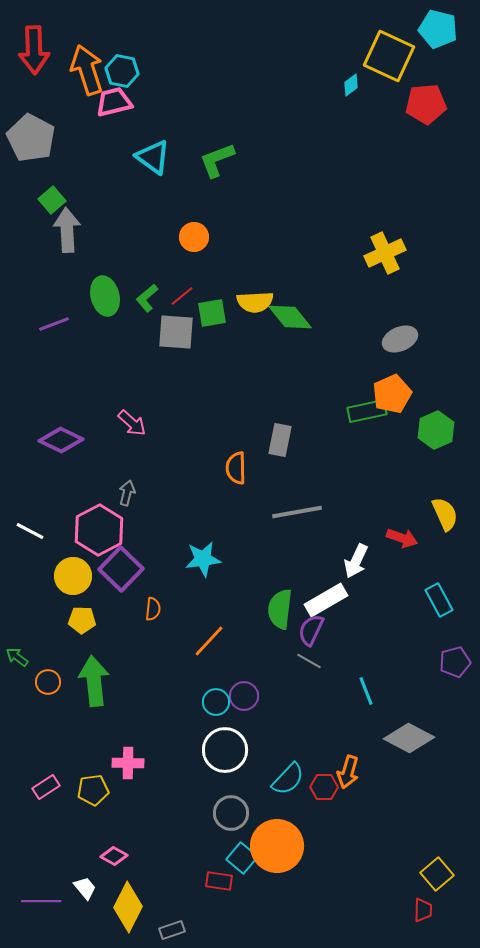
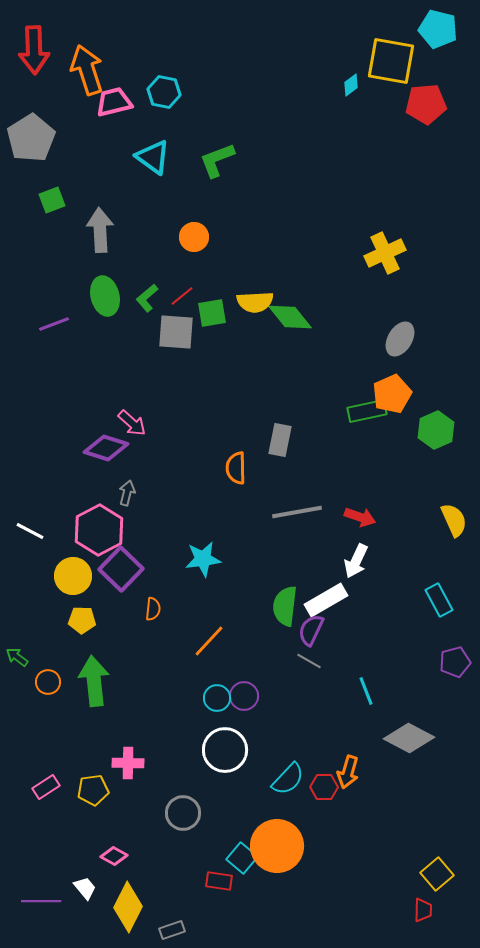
yellow square at (389, 56): moved 2 px right, 5 px down; rotated 15 degrees counterclockwise
cyan hexagon at (122, 71): moved 42 px right, 21 px down
gray pentagon at (31, 138): rotated 12 degrees clockwise
green square at (52, 200): rotated 20 degrees clockwise
gray arrow at (67, 230): moved 33 px right
gray ellipse at (400, 339): rotated 36 degrees counterclockwise
purple diamond at (61, 440): moved 45 px right, 8 px down; rotated 9 degrees counterclockwise
yellow semicircle at (445, 514): moved 9 px right, 6 px down
red arrow at (402, 538): moved 42 px left, 21 px up
green semicircle at (280, 609): moved 5 px right, 3 px up
cyan circle at (216, 702): moved 1 px right, 4 px up
gray circle at (231, 813): moved 48 px left
